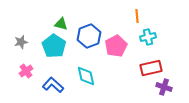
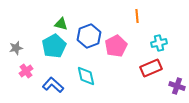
cyan cross: moved 11 px right, 6 px down
gray star: moved 5 px left, 6 px down
cyan pentagon: rotated 10 degrees clockwise
red rectangle: rotated 10 degrees counterclockwise
purple cross: moved 13 px right, 1 px up
